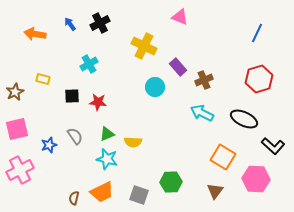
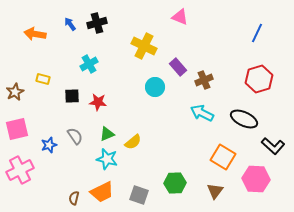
black cross: moved 3 px left; rotated 12 degrees clockwise
yellow semicircle: rotated 42 degrees counterclockwise
green hexagon: moved 4 px right, 1 px down
